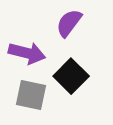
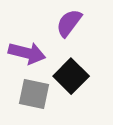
gray square: moved 3 px right, 1 px up
